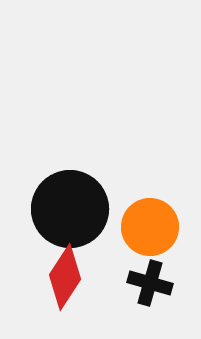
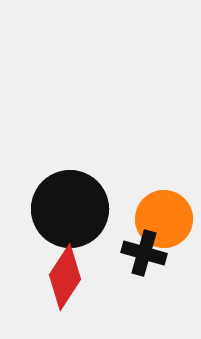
orange circle: moved 14 px right, 8 px up
black cross: moved 6 px left, 30 px up
